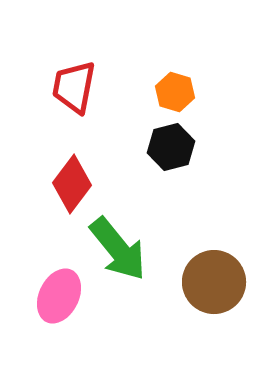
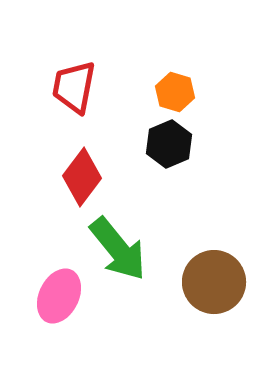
black hexagon: moved 2 px left, 3 px up; rotated 9 degrees counterclockwise
red diamond: moved 10 px right, 7 px up
